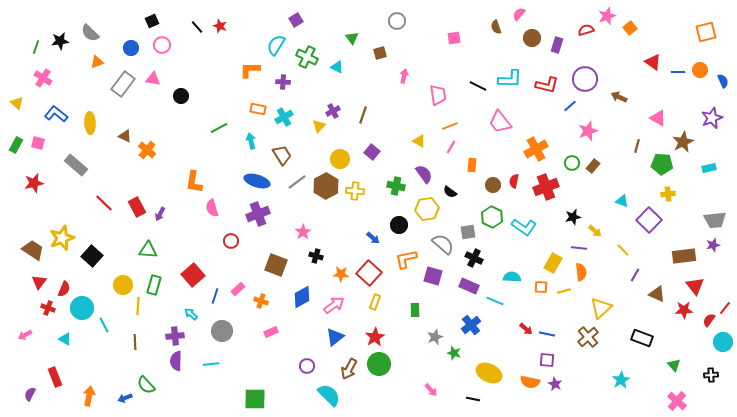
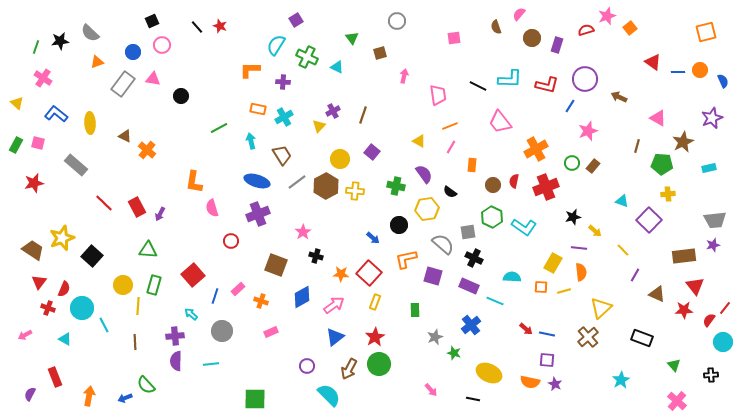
blue circle at (131, 48): moved 2 px right, 4 px down
blue line at (570, 106): rotated 16 degrees counterclockwise
